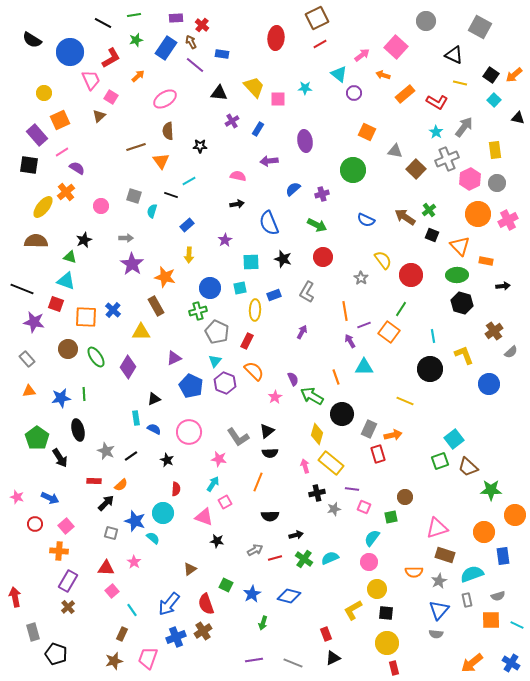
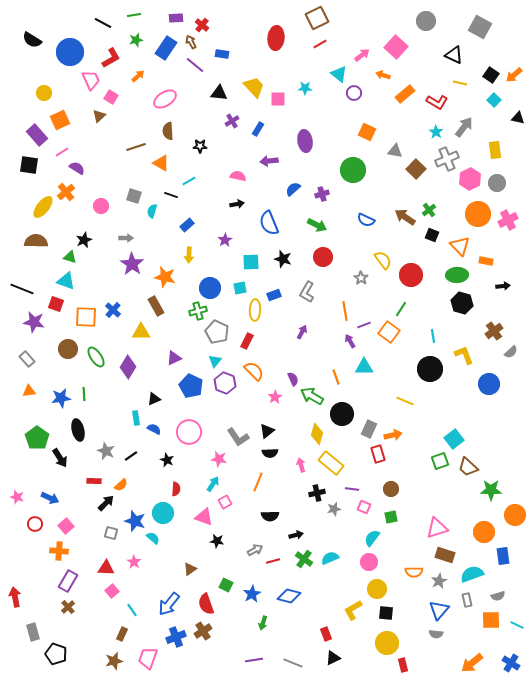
orange triangle at (161, 161): moved 2 px down; rotated 24 degrees counterclockwise
pink arrow at (305, 466): moved 4 px left, 1 px up
brown circle at (405, 497): moved 14 px left, 8 px up
red line at (275, 558): moved 2 px left, 3 px down
red rectangle at (394, 668): moved 9 px right, 3 px up
